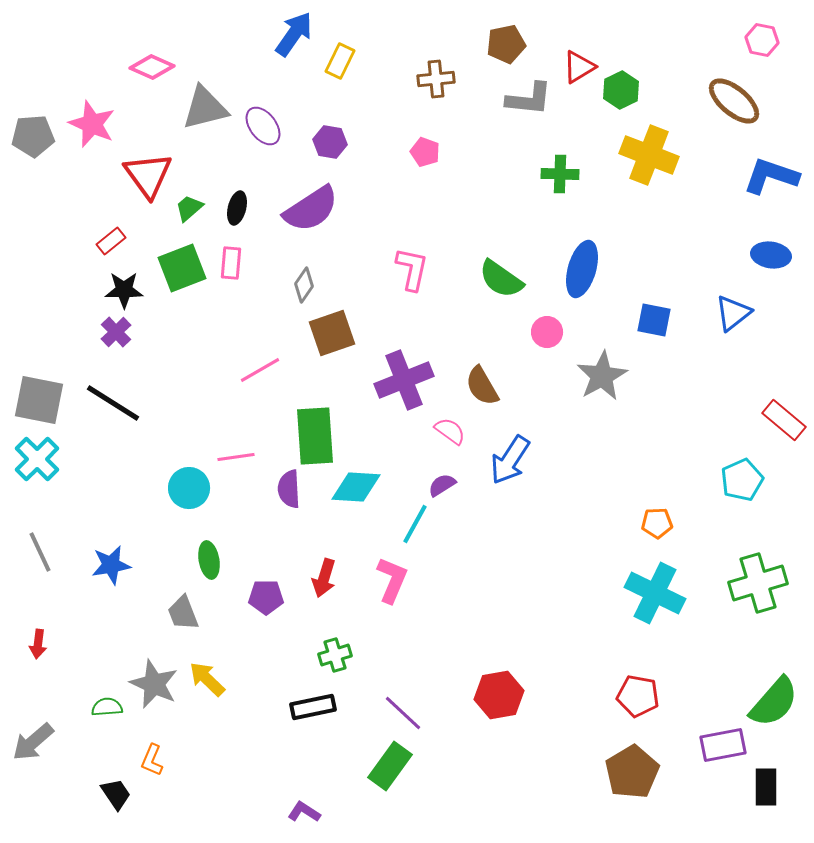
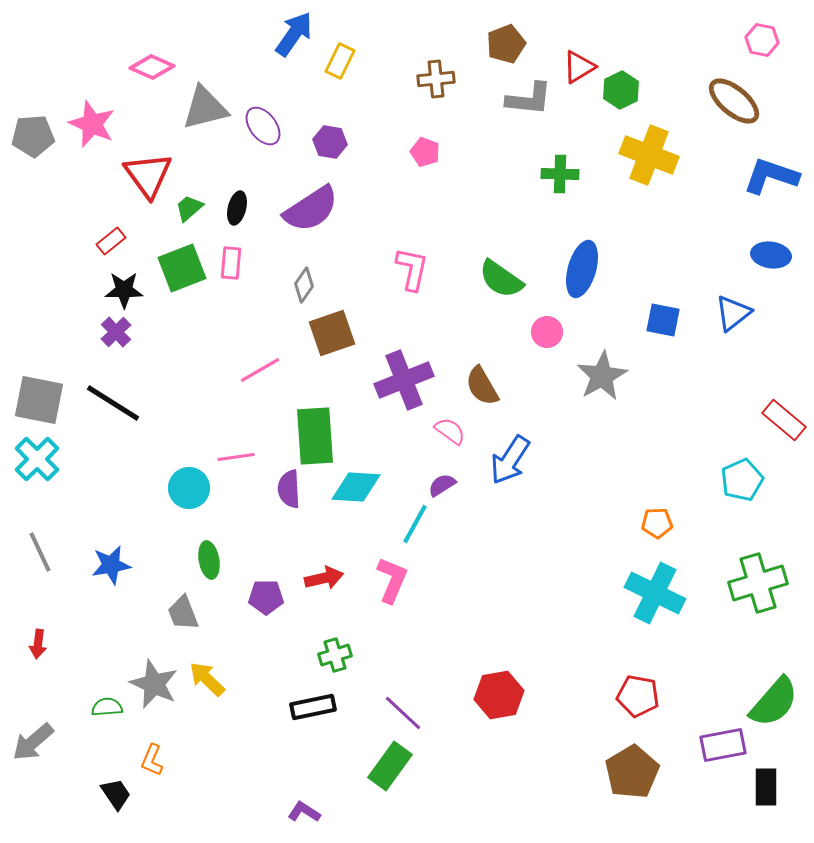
brown pentagon at (506, 44): rotated 9 degrees counterclockwise
blue square at (654, 320): moved 9 px right
red arrow at (324, 578): rotated 120 degrees counterclockwise
